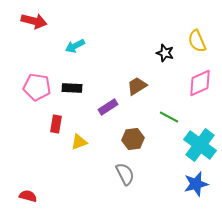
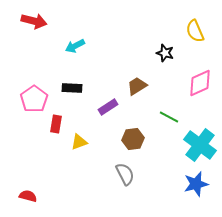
yellow semicircle: moved 2 px left, 10 px up
pink pentagon: moved 3 px left, 12 px down; rotated 28 degrees clockwise
